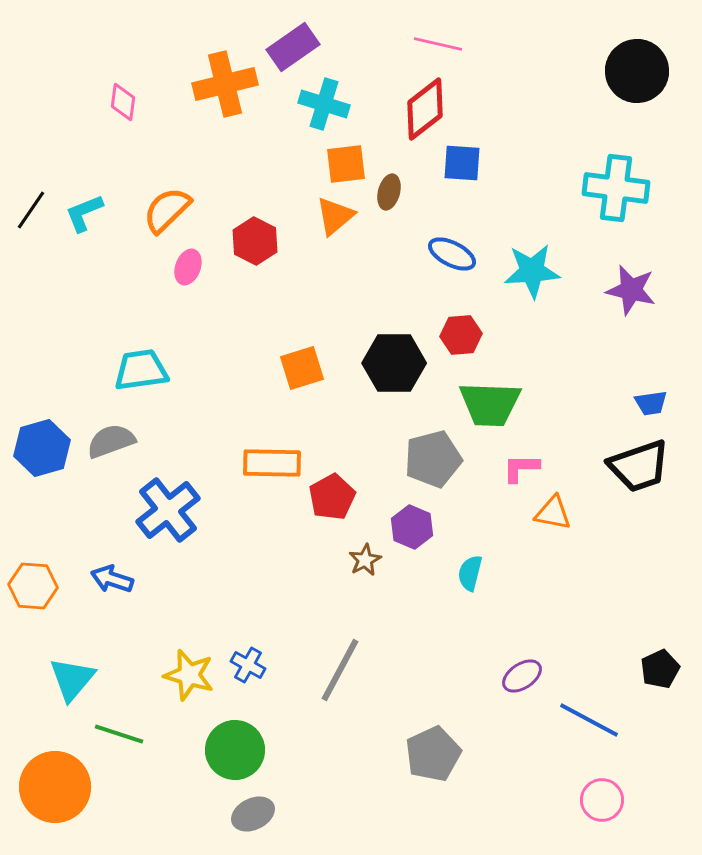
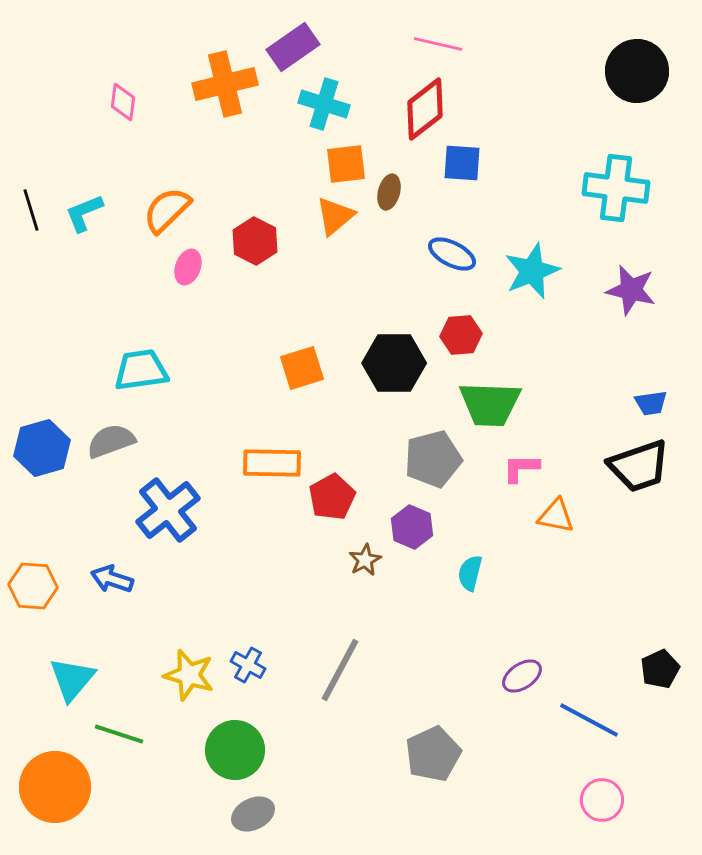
black line at (31, 210): rotated 51 degrees counterclockwise
cyan star at (532, 271): rotated 18 degrees counterclockwise
orange triangle at (553, 513): moved 3 px right, 3 px down
